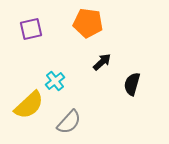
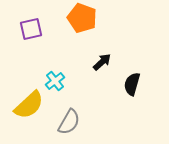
orange pentagon: moved 6 px left, 5 px up; rotated 12 degrees clockwise
gray semicircle: rotated 12 degrees counterclockwise
